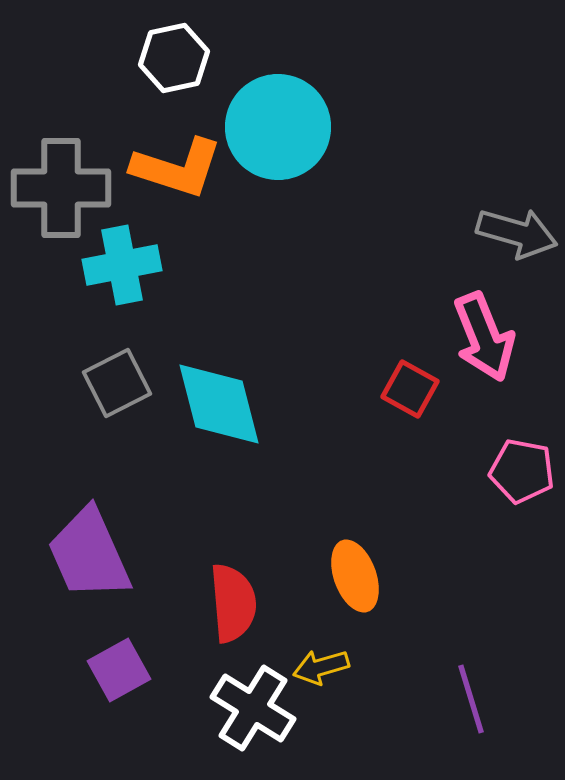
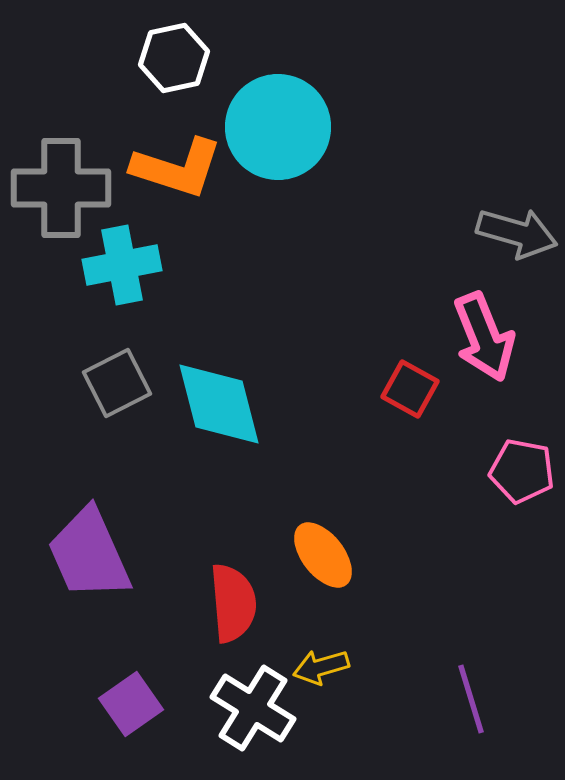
orange ellipse: moved 32 px left, 21 px up; rotated 18 degrees counterclockwise
purple square: moved 12 px right, 34 px down; rotated 6 degrees counterclockwise
